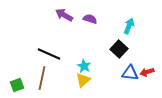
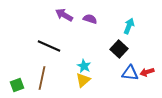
black line: moved 8 px up
